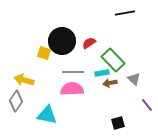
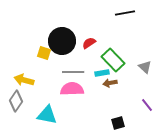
gray triangle: moved 11 px right, 12 px up
